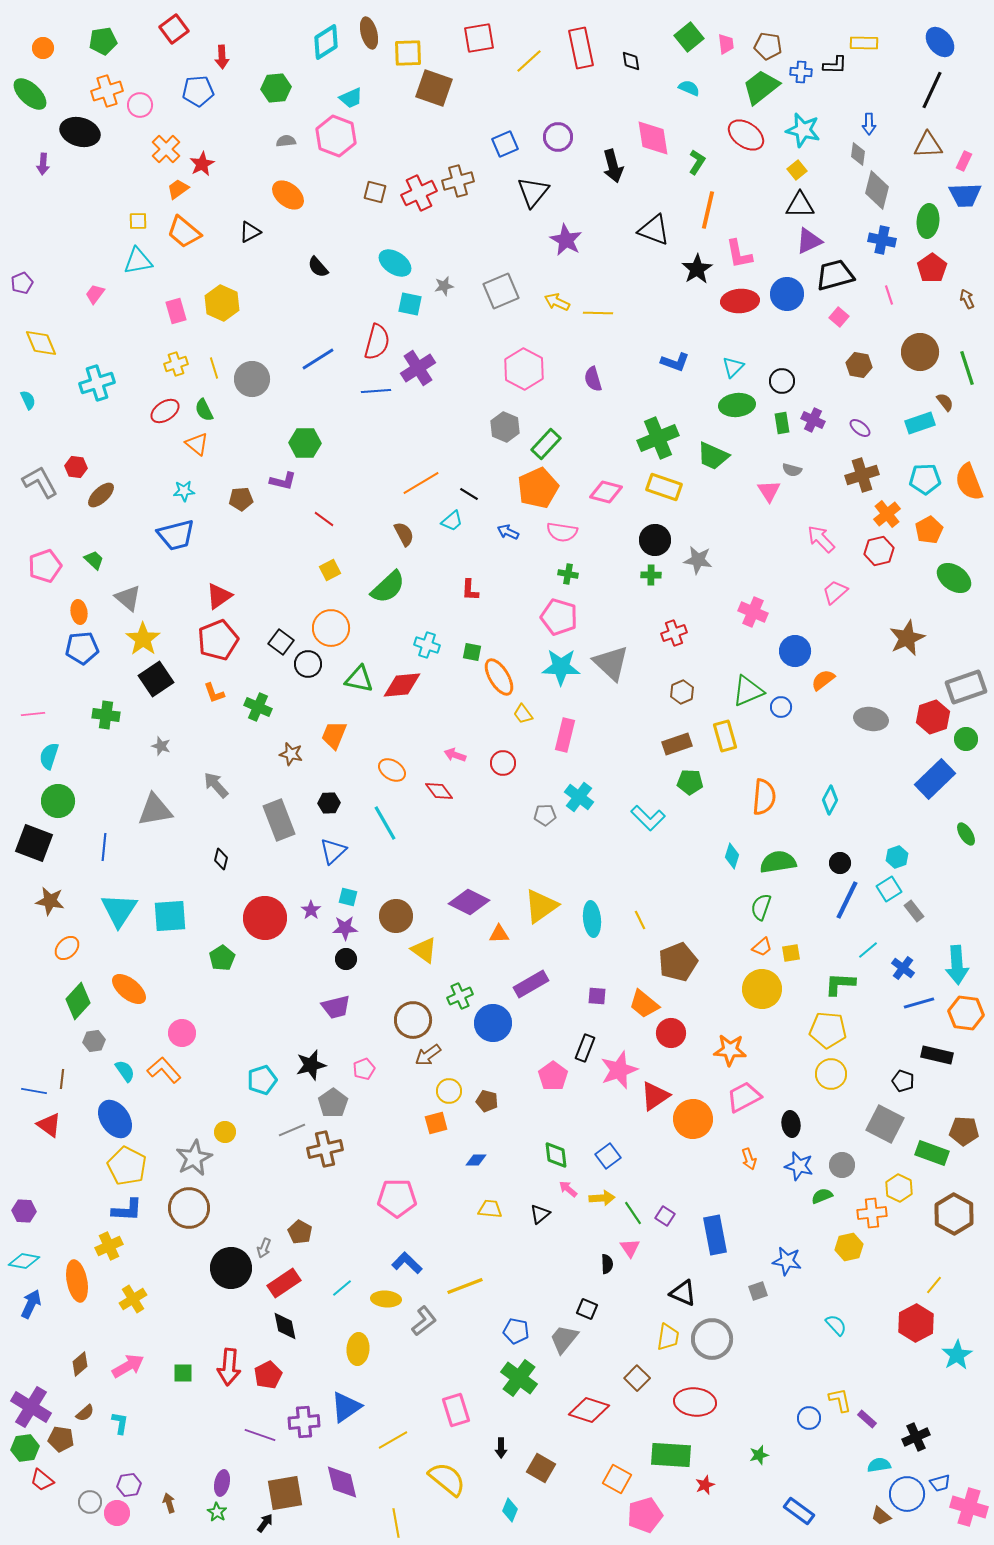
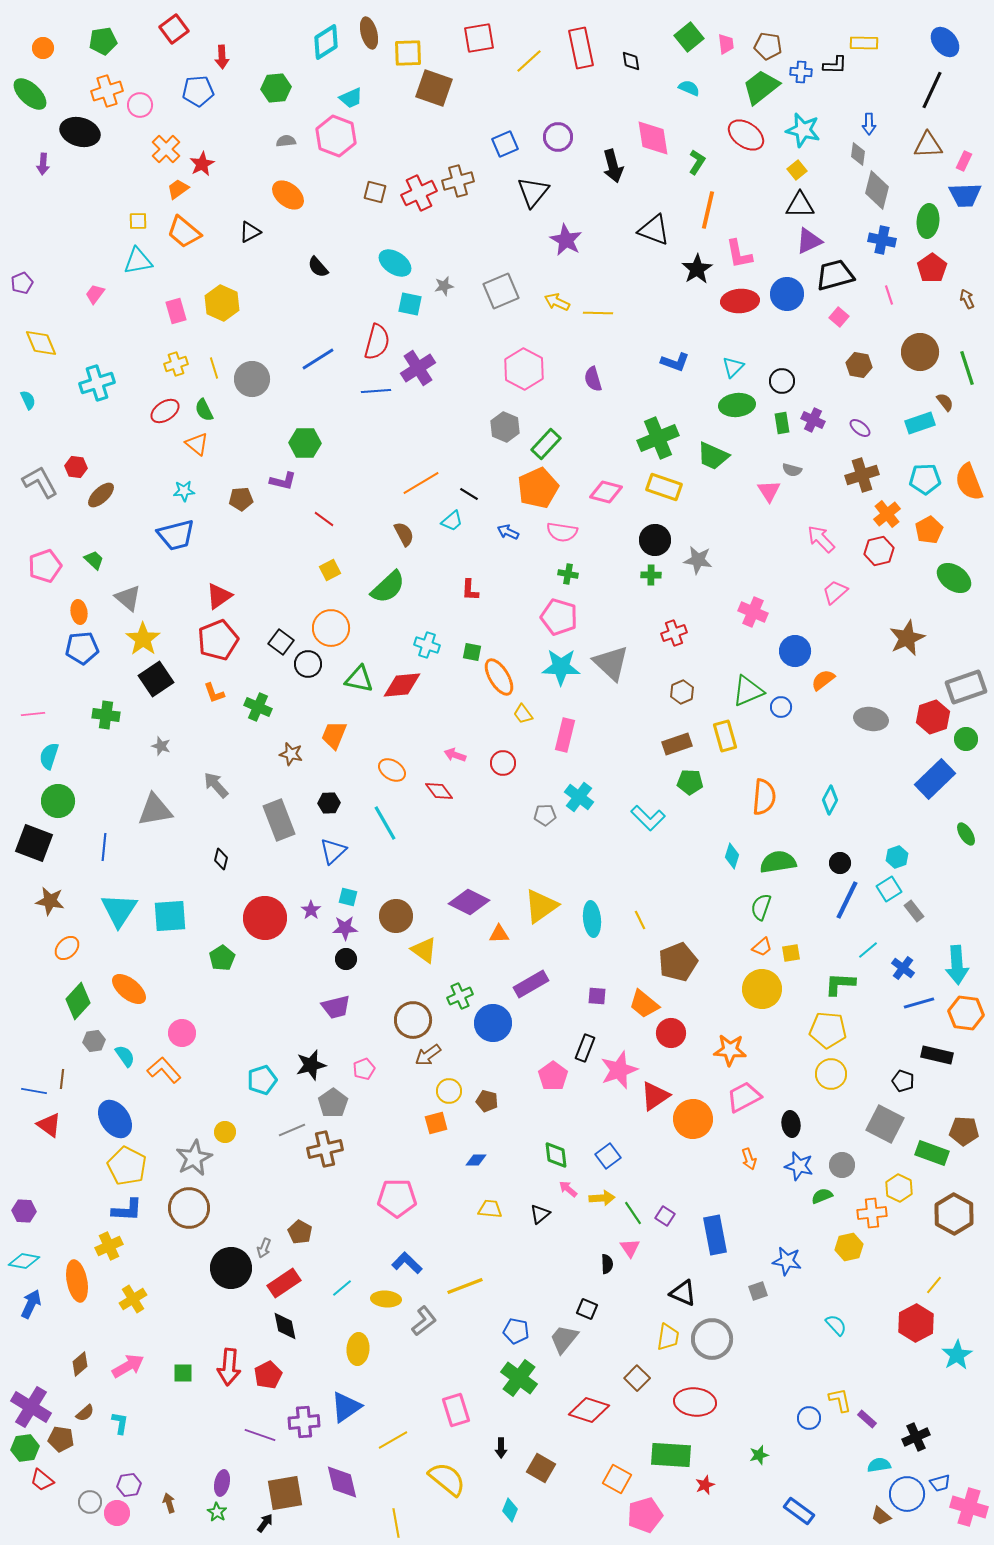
blue ellipse at (940, 42): moved 5 px right
cyan semicircle at (125, 1071): moved 15 px up
